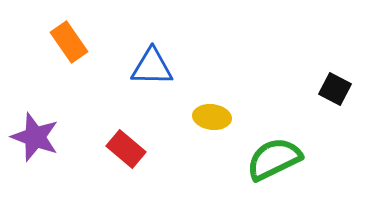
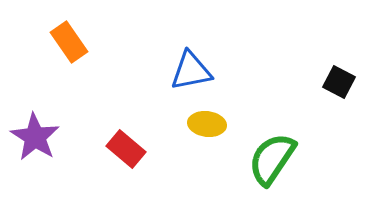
blue triangle: moved 39 px right, 4 px down; rotated 12 degrees counterclockwise
black square: moved 4 px right, 7 px up
yellow ellipse: moved 5 px left, 7 px down
purple star: rotated 12 degrees clockwise
green semicircle: moved 2 px left; rotated 30 degrees counterclockwise
